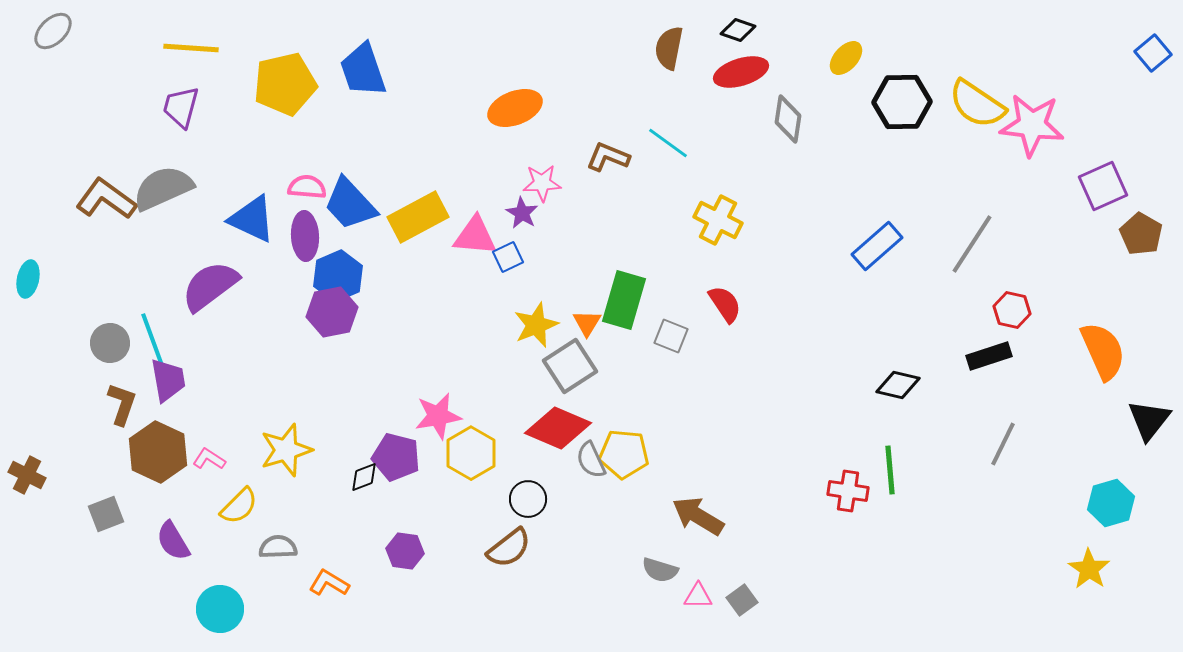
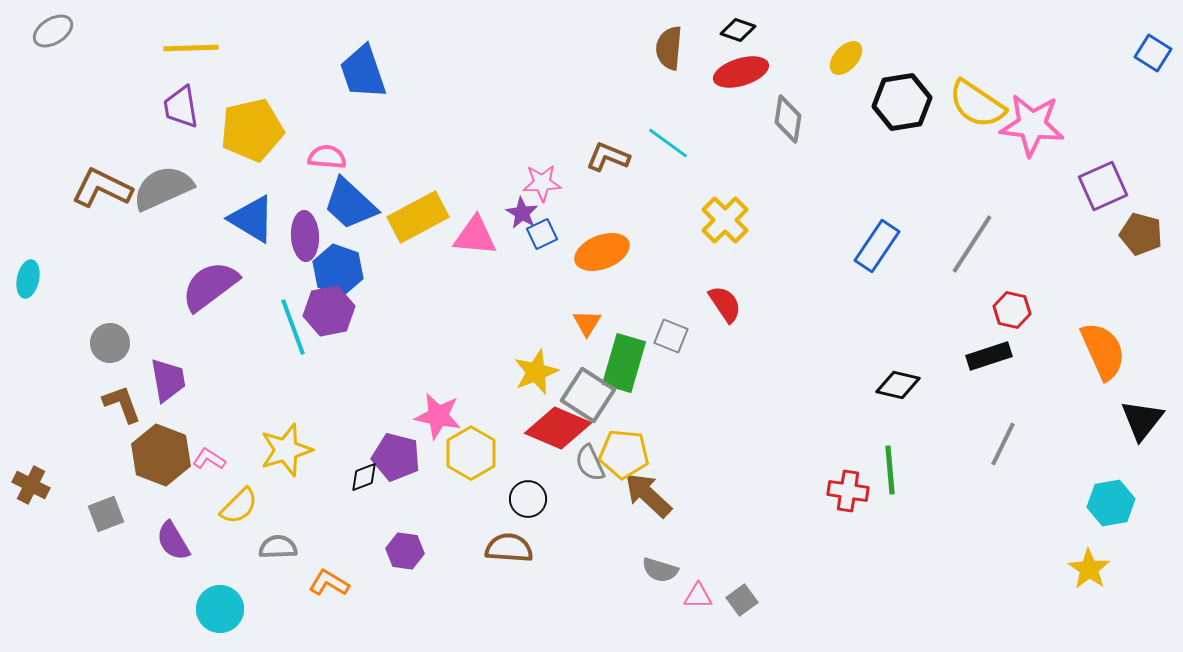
gray ellipse at (53, 31): rotated 12 degrees clockwise
yellow line at (191, 48): rotated 6 degrees counterclockwise
brown semicircle at (669, 48): rotated 6 degrees counterclockwise
blue square at (1153, 53): rotated 18 degrees counterclockwise
blue trapezoid at (363, 70): moved 2 px down
yellow pentagon at (285, 84): moved 33 px left, 46 px down
black hexagon at (902, 102): rotated 8 degrees counterclockwise
purple trapezoid at (181, 107): rotated 24 degrees counterclockwise
orange ellipse at (515, 108): moved 87 px right, 144 px down
pink semicircle at (307, 187): moved 20 px right, 30 px up
brown L-shape at (106, 199): moved 4 px left, 11 px up; rotated 10 degrees counterclockwise
blue trapezoid at (350, 204): rotated 4 degrees counterclockwise
blue triangle at (252, 219): rotated 6 degrees clockwise
yellow cross at (718, 220): moved 7 px right; rotated 18 degrees clockwise
brown pentagon at (1141, 234): rotated 15 degrees counterclockwise
blue rectangle at (877, 246): rotated 15 degrees counterclockwise
blue square at (508, 257): moved 34 px right, 23 px up
blue hexagon at (338, 276): moved 6 px up; rotated 18 degrees counterclockwise
green rectangle at (624, 300): moved 63 px down
purple hexagon at (332, 312): moved 3 px left, 1 px up
yellow star at (536, 325): moved 47 px down
cyan line at (153, 341): moved 140 px right, 14 px up
gray square at (570, 366): moved 18 px right, 29 px down; rotated 24 degrees counterclockwise
brown L-shape at (122, 404): rotated 39 degrees counterclockwise
pink star at (438, 416): rotated 21 degrees clockwise
black triangle at (1149, 420): moved 7 px left
brown hexagon at (158, 452): moved 3 px right, 3 px down; rotated 4 degrees counterclockwise
gray semicircle at (591, 460): moved 1 px left, 3 px down
brown cross at (27, 475): moved 4 px right, 10 px down
cyan hexagon at (1111, 503): rotated 6 degrees clockwise
brown arrow at (698, 516): moved 50 px left, 21 px up; rotated 12 degrees clockwise
brown semicircle at (509, 548): rotated 138 degrees counterclockwise
